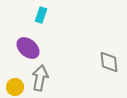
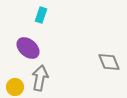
gray diamond: rotated 15 degrees counterclockwise
